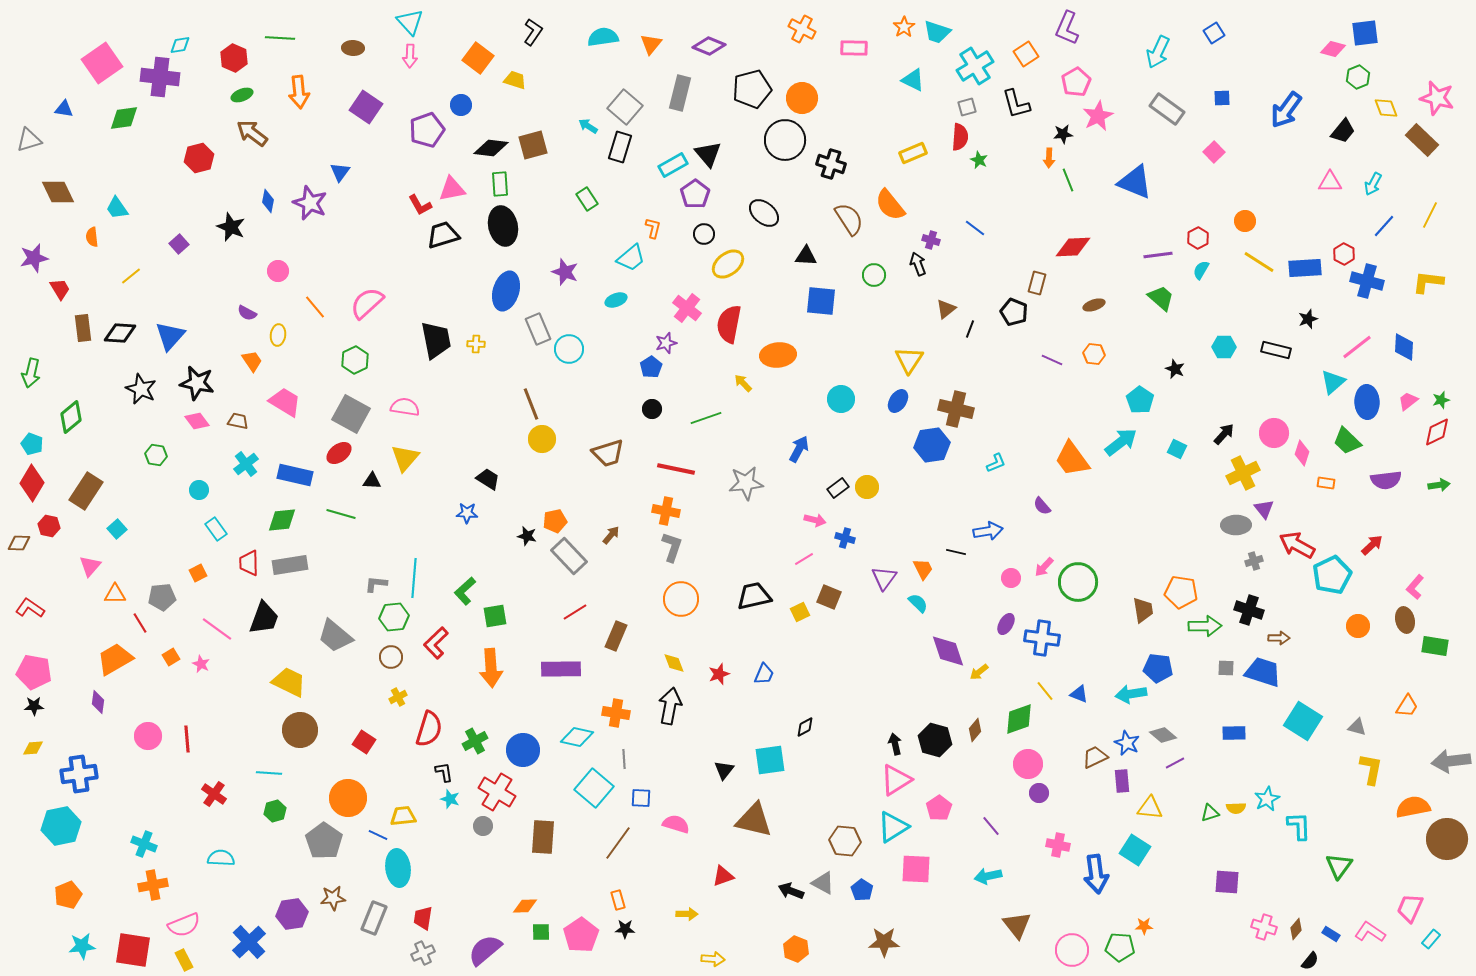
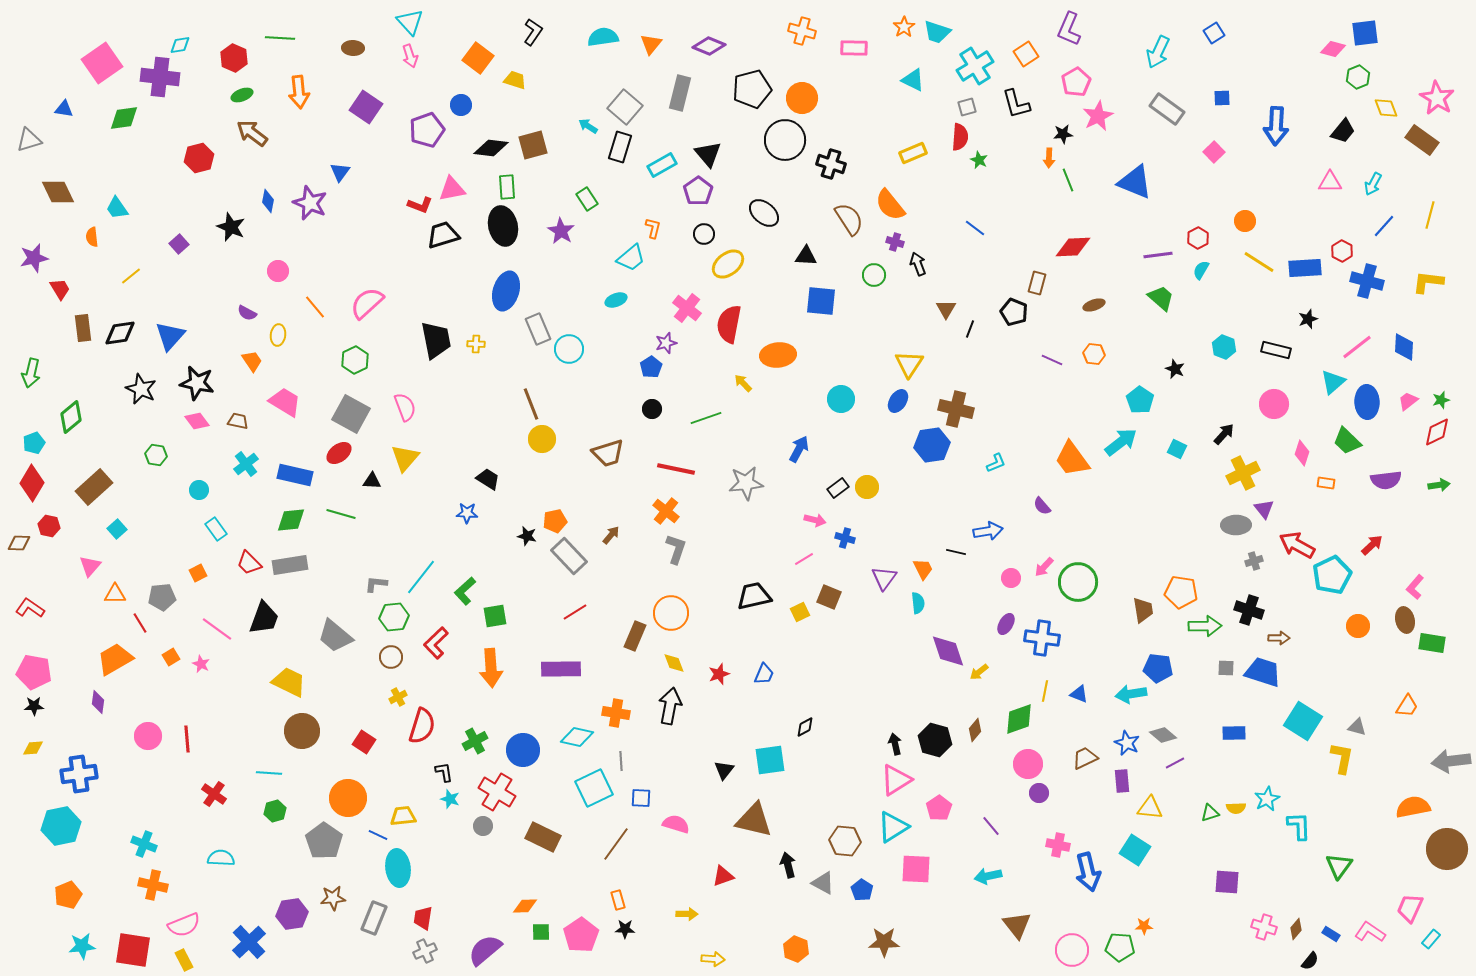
purple L-shape at (1067, 28): moved 2 px right, 1 px down
orange cross at (802, 29): moved 2 px down; rotated 12 degrees counterclockwise
pink arrow at (410, 56): rotated 20 degrees counterclockwise
pink star at (1437, 98): rotated 16 degrees clockwise
blue arrow at (1286, 110): moved 10 px left, 16 px down; rotated 33 degrees counterclockwise
brown rectangle at (1422, 140): rotated 8 degrees counterclockwise
cyan rectangle at (673, 165): moved 11 px left
green rectangle at (500, 184): moved 7 px right, 3 px down
purple pentagon at (695, 194): moved 3 px right, 3 px up
red L-shape at (420, 205): rotated 40 degrees counterclockwise
yellow line at (1430, 215): rotated 12 degrees counterclockwise
purple cross at (931, 240): moved 36 px left, 2 px down
red hexagon at (1344, 254): moved 2 px left, 3 px up
purple star at (565, 272): moved 4 px left, 41 px up; rotated 12 degrees clockwise
brown triangle at (946, 309): rotated 20 degrees counterclockwise
black diamond at (120, 333): rotated 12 degrees counterclockwise
cyan hexagon at (1224, 347): rotated 20 degrees clockwise
yellow triangle at (909, 360): moved 4 px down
pink semicircle at (405, 407): rotated 60 degrees clockwise
pink circle at (1274, 433): moved 29 px up
cyan pentagon at (32, 444): moved 2 px right, 1 px up; rotated 30 degrees clockwise
brown rectangle at (86, 491): moved 8 px right, 4 px up; rotated 15 degrees clockwise
orange cross at (666, 511): rotated 28 degrees clockwise
green diamond at (282, 520): moved 9 px right
gray L-shape at (672, 547): moved 4 px right, 2 px down
red trapezoid at (249, 563): rotated 44 degrees counterclockwise
cyan line at (414, 578): moved 7 px right, 1 px up; rotated 33 degrees clockwise
orange circle at (681, 599): moved 10 px left, 14 px down
cyan semicircle at (918, 603): rotated 40 degrees clockwise
brown rectangle at (616, 636): moved 19 px right
green rectangle at (1435, 646): moved 3 px left, 3 px up
yellow line at (1045, 691): rotated 50 degrees clockwise
red semicircle at (429, 729): moved 7 px left, 3 px up
brown circle at (300, 730): moved 2 px right, 1 px down
brown trapezoid at (1095, 757): moved 10 px left, 1 px down
gray line at (624, 759): moved 3 px left, 2 px down
yellow L-shape at (1371, 769): moved 29 px left, 11 px up
cyan square at (594, 788): rotated 24 degrees clockwise
brown rectangle at (543, 837): rotated 68 degrees counterclockwise
brown circle at (1447, 839): moved 10 px down
brown line at (618, 843): moved 2 px left, 1 px down
blue arrow at (1096, 874): moved 8 px left, 2 px up; rotated 6 degrees counterclockwise
orange cross at (153, 885): rotated 24 degrees clockwise
black arrow at (791, 891): moved 3 px left, 26 px up; rotated 55 degrees clockwise
gray cross at (423, 953): moved 2 px right, 2 px up
